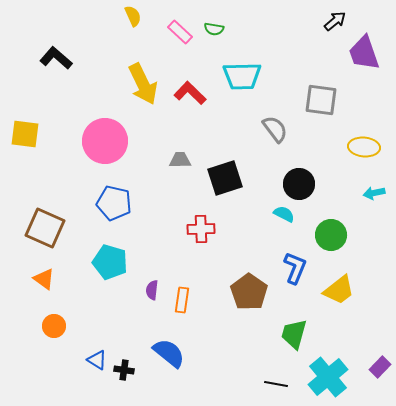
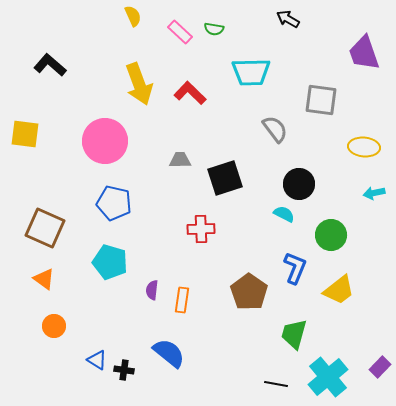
black arrow: moved 47 px left, 2 px up; rotated 110 degrees counterclockwise
black L-shape: moved 6 px left, 7 px down
cyan trapezoid: moved 9 px right, 4 px up
yellow arrow: moved 4 px left; rotated 6 degrees clockwise
